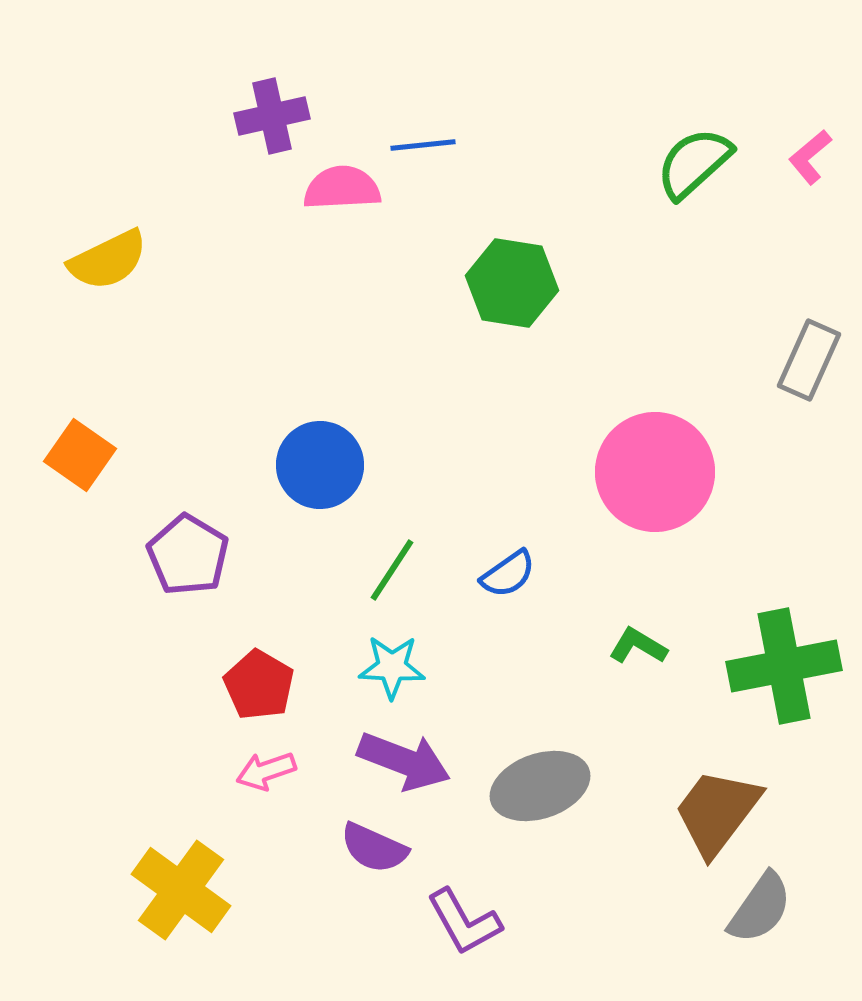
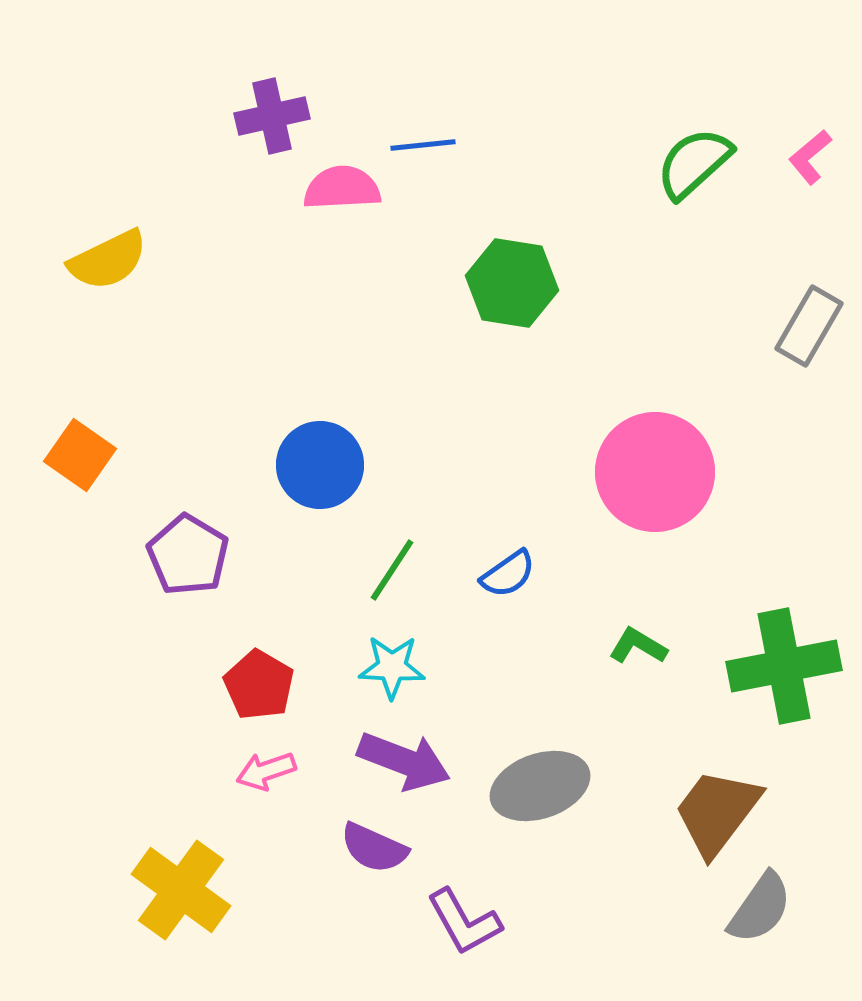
gray rectangle: moved 34 px up; rotated 6 degrees clockwise
